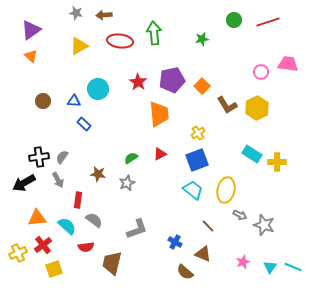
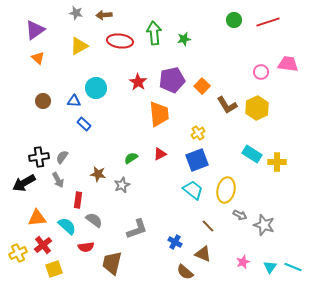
purple triangle at (31, 30): moved 4 px right
green star at (202, 39): moved 18 px left
orange triangle at (31, 56): moved 7 px right, 2 px down
cyan circle at (98, 89): moved 2 px left, 1 px up
gray star at (127, 183): moved 5 px left, 2 px down
